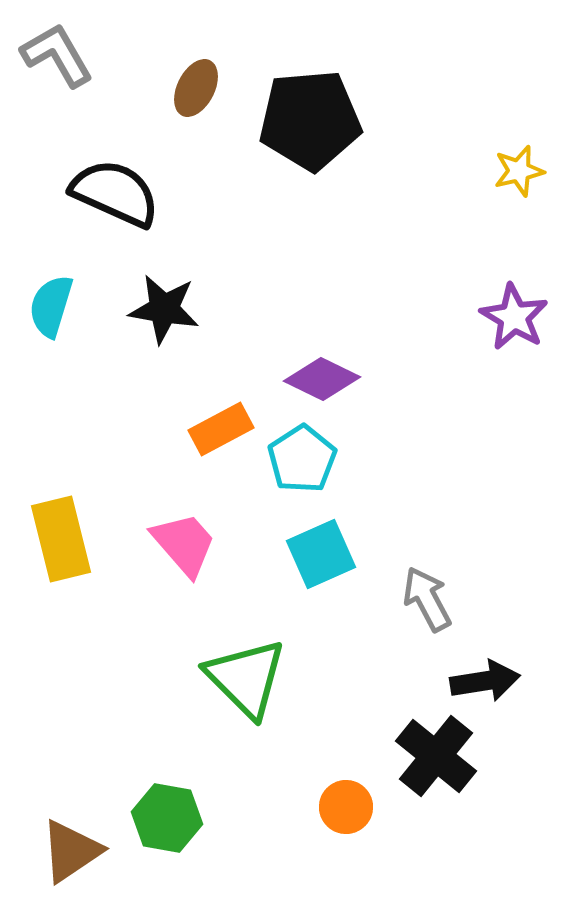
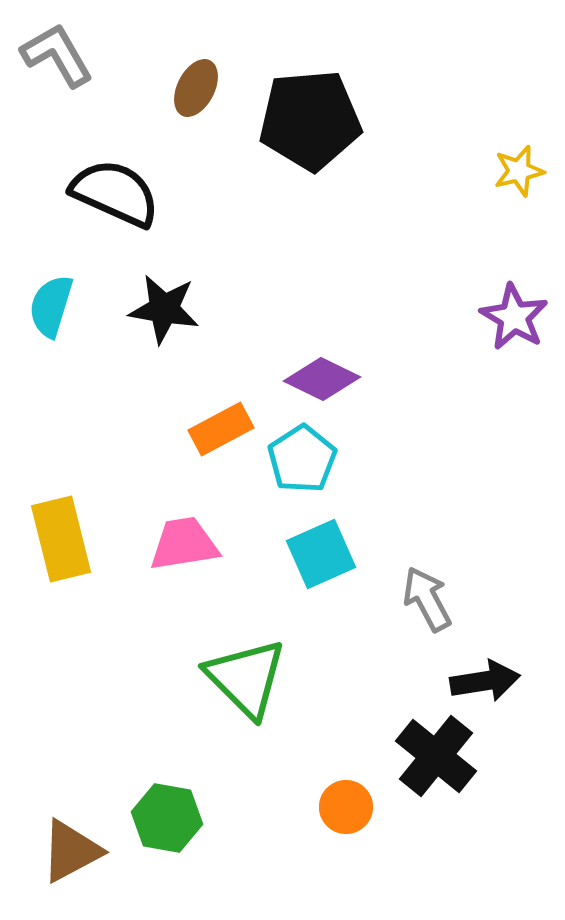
pink trapezoid: rotated 58 degrees counterclockwise
brown triangle: rotated 6 degrees clockwise
